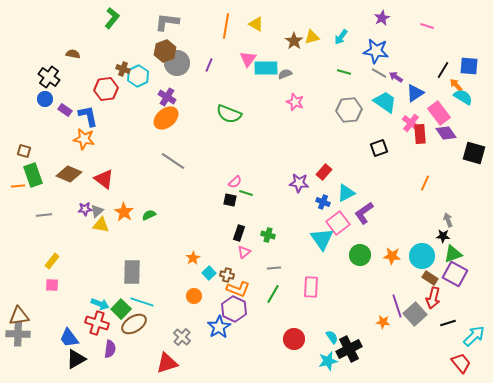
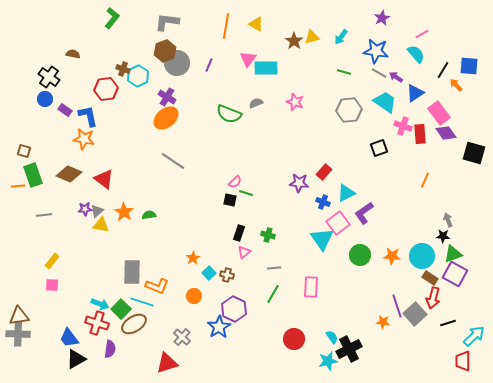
pink line at (427, 26): moved 5 px left, 8 px down; rotated 48 degrees counterclockwise
gray semicircle at (285, 74): moved 29 px left, 29 px down
cyan semicircle at (463, 97): moved 47 px left, 43 px up; rotated 18 degrees clockwise
pink cross at (411, 123): moved 8 px left, 3 px down; rotated 18 degrees counterclockwise
orange line at (425, 183): moved 3 px up
green semicircle at (149, 215): rotated 16 degrees clockwise
orange L-shape at (238, 289): moved 81 px left, 3 px up
red trapezoid at (461, 363): moved 2 px right, 2 px up; rotated 140 degrees counterclockwise
